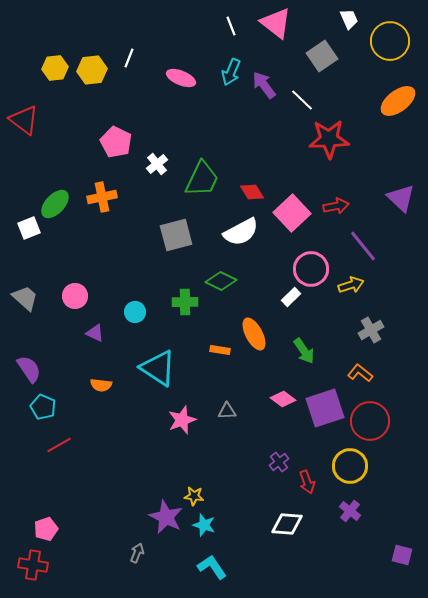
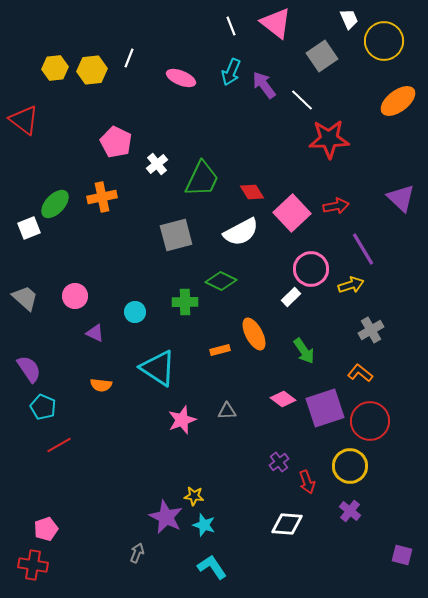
yellow circle at (390, 41): moved 6 px left
purple line at (363, 246): moved 3 px down; rotated 8 degrees clockwise
orange rectangle at (220, 350): rotated 24 degrees counterclockwise
